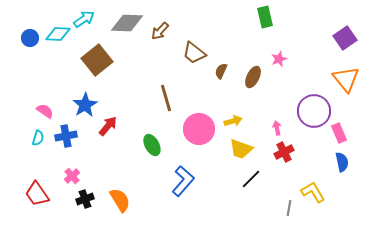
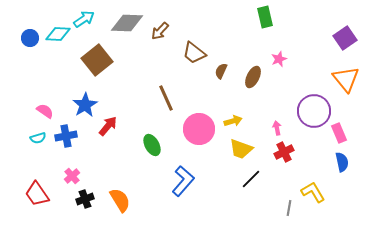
brown line: rotated 8 degrees counterclockwise
cyan semicircle: rotated 56 degrees clockwise
